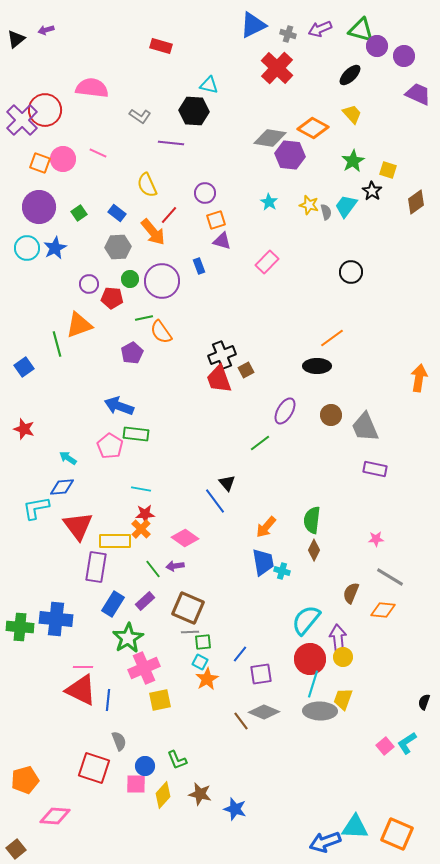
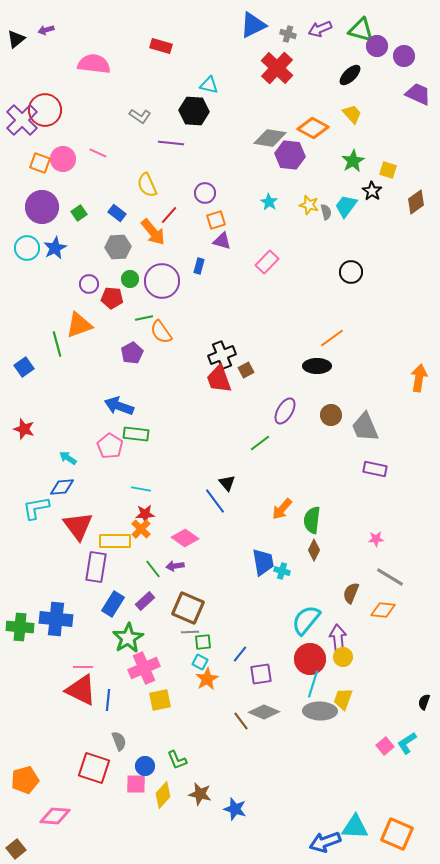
pink semicircle at (92, 88): moved 2 px right, 24 px up
purple circle at (39, 207): moved 3 px right
blue rectangle at (199, 266): rotated 35 degrees clockwise
orange arrow at (266, 527): moved 16 px right, 18 px up
